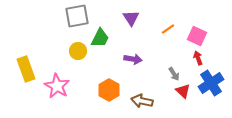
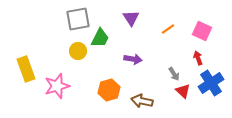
gray square: moved 1 px right, 3 px down
pink square: moved 5 px right, 5 px up
pink star: rotated 25 degrees clockwise
orange hexagon: rotated 15 degrees clockwise
